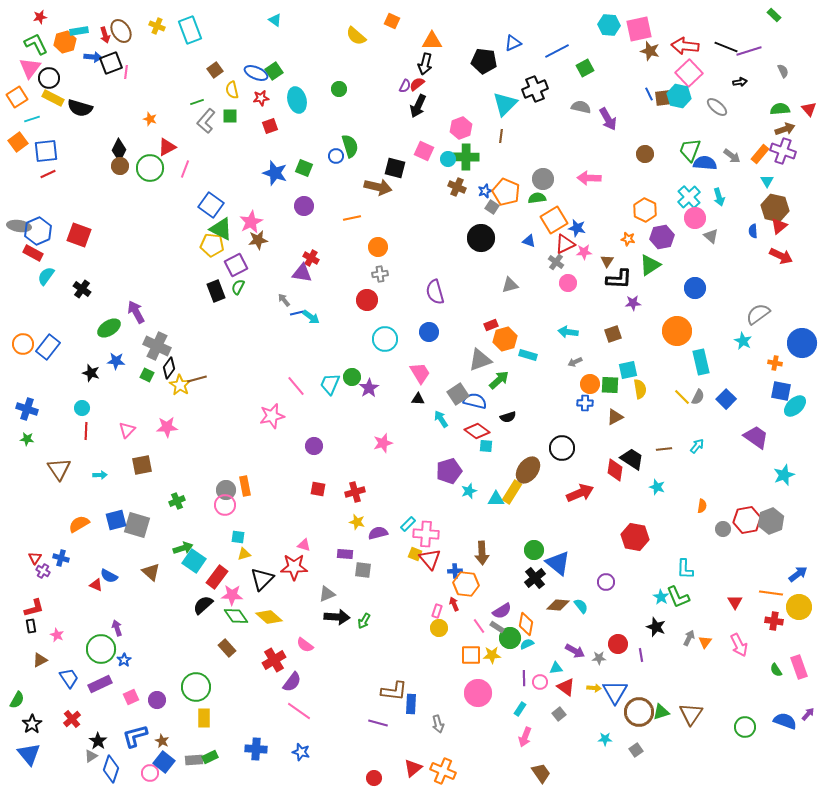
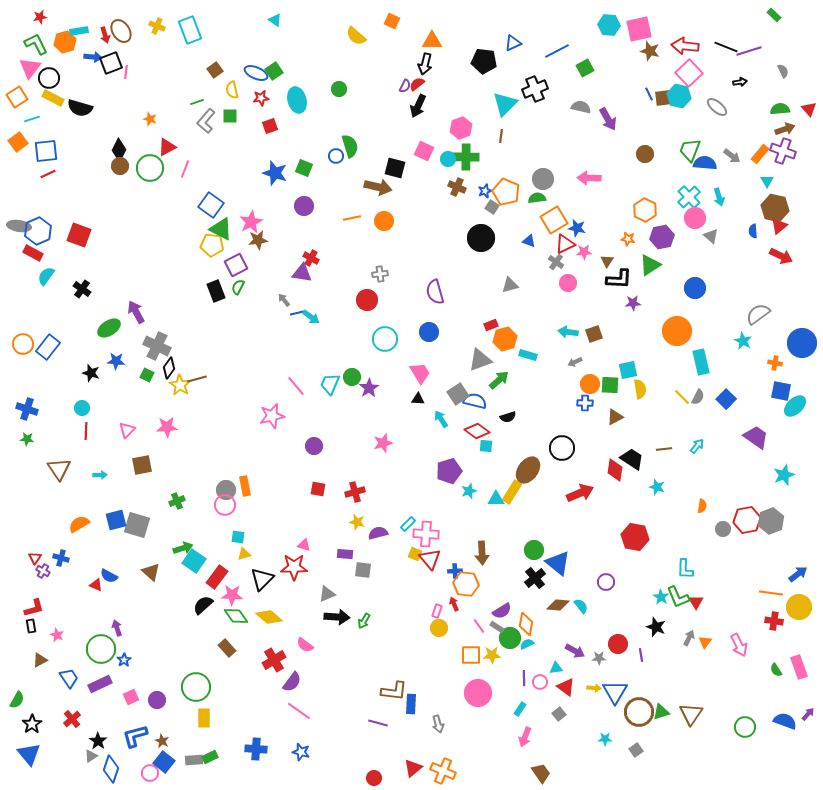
orange circle at (378, 247): moved 6 px right, 26 px up
brown square at (613, 334): moved 19 px left
red triangle at (735, 602): moved 39 px left
